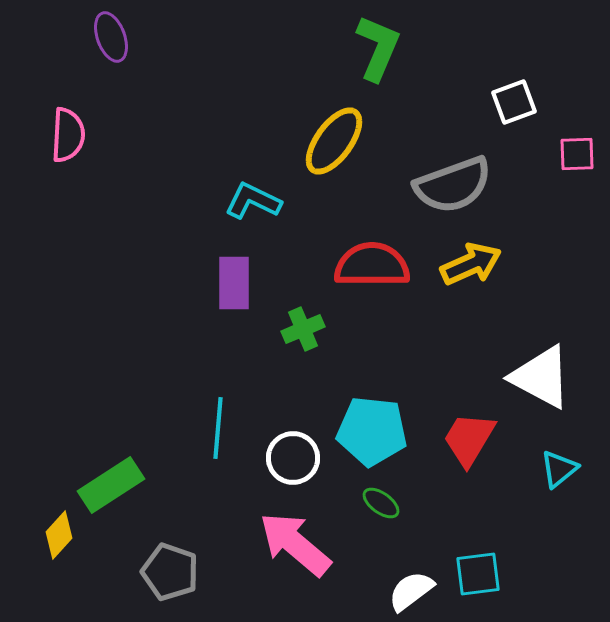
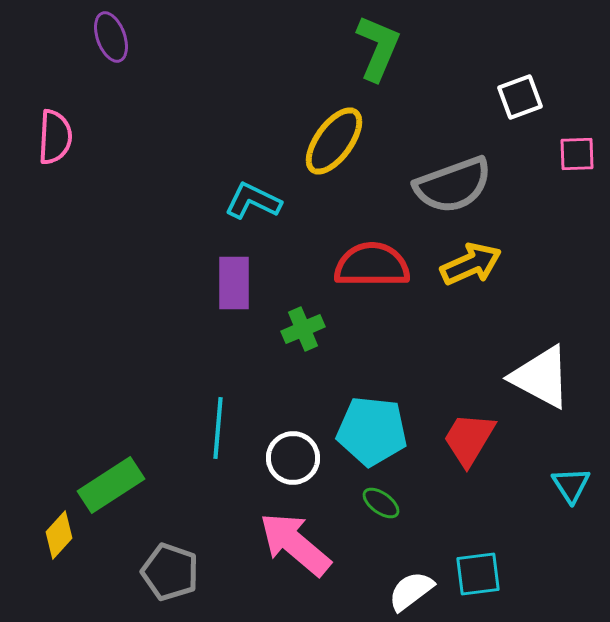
white square: moved 6 px right, 5 px up
pink semicircle: moved 13 px left, 2 px down
cyan triangle: moved 12 px right, 16 px down; rotated 24 degrees counterclockwise
